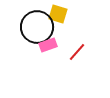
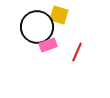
yellow square: moved 1 px right, 1 px down
red line: rotated 18 degrees counterclockwise
